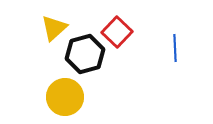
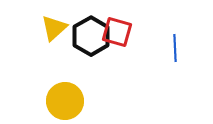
red square: rotated 28 degrees counterclockwise
black hexagon: moved 6 px right, 18 px up; rotated 15 degrees counterclockwise
yellow circle: moved 4 px down
